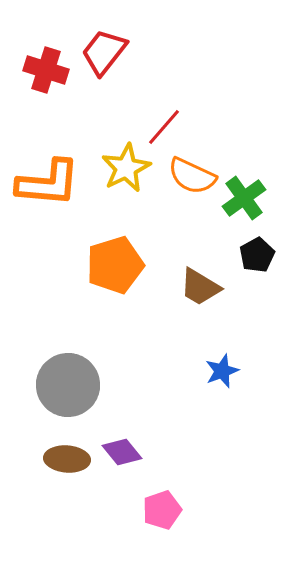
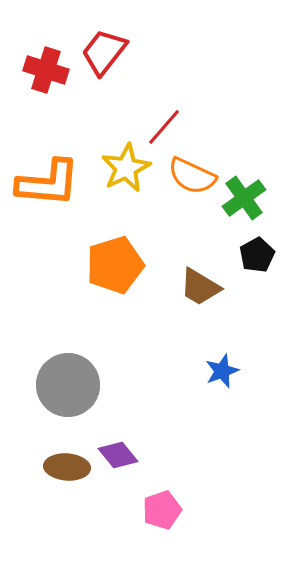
purple diamond: moved 4 px left, 3 px down
brown ellipse: moved 8 px down
